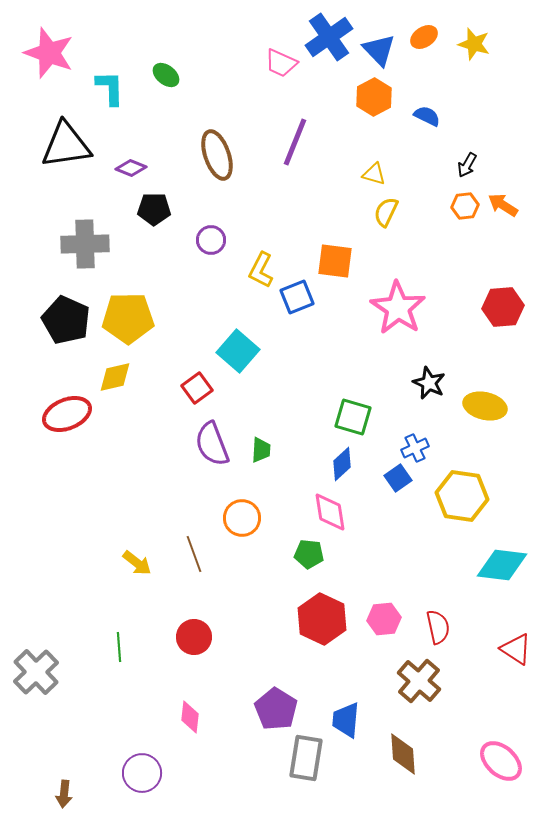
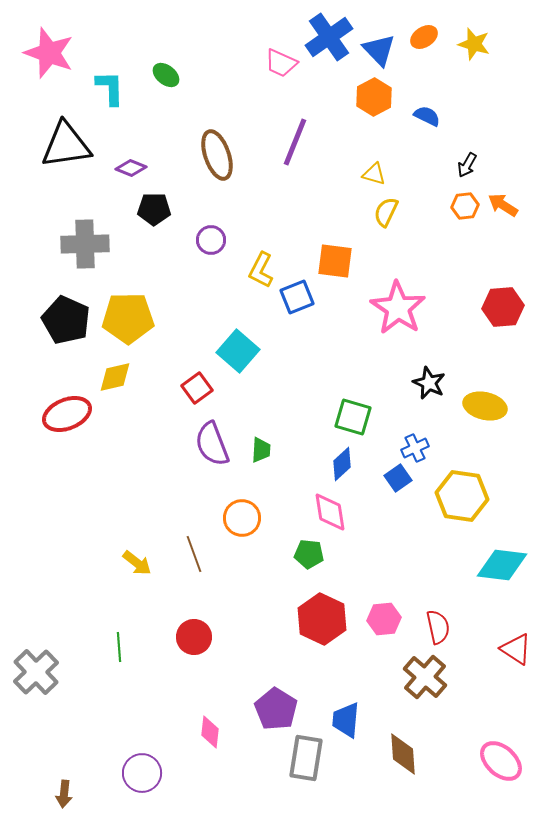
brown cross at (419, 681): moved 6 px right, 4 px up
pink diamond at (190, 717): moved 20 px right, 15 px down
